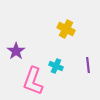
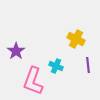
yellow cross: moved 10 px right, 10 px down
